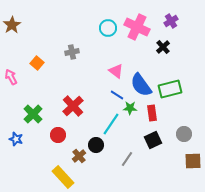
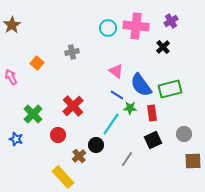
pink cross: moved 1 px left, 1 px up; rotated 20 degrees counterclockwise
